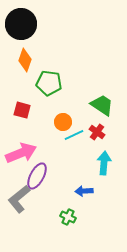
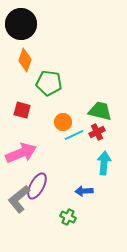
green trapezoid: moved 2 px left, 6 px down; rotated 20 degrees counterclockwise
red cross: rotated 28 degrees clockwise
purple ellipse: moved 10 px down
